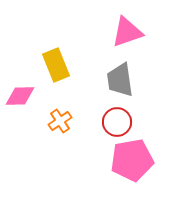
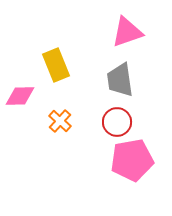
orange cross: rotated 15 degrees counterclockwise
